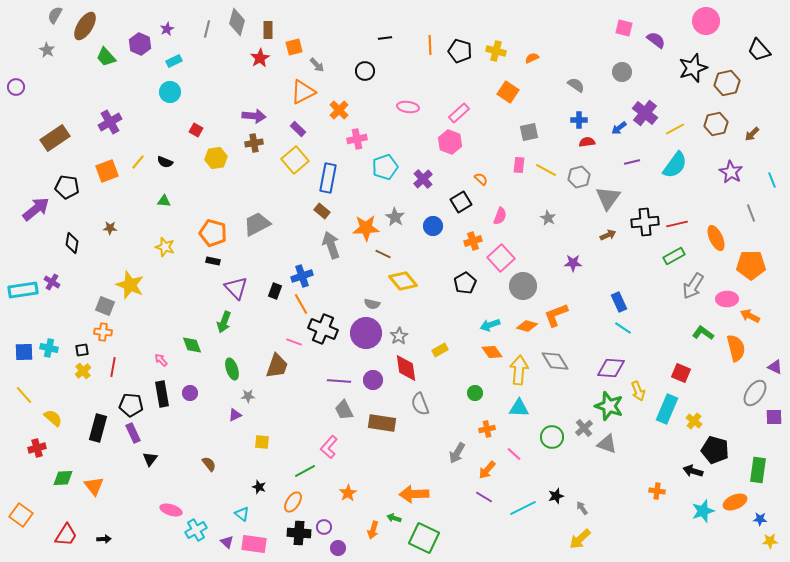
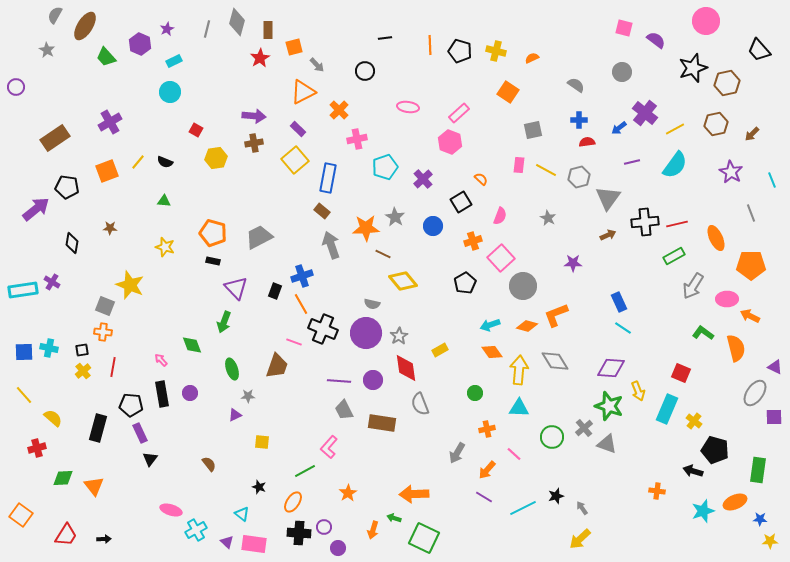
gray square at (529, 132): moved 4 px right, 2 px up
gray trapezoid at (257, 224): moved 2 px right, 13 px down
purple rectangle at (133, 433): moved 7 px right
